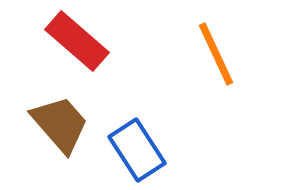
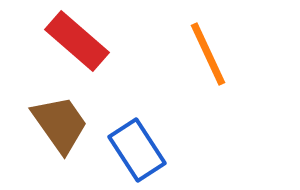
orange line: moved 8 px left
brown trapezoid: rotated 6 degrees clockwise
